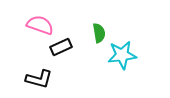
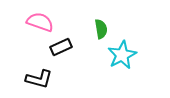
pink semicircle: moved 3 px up
green semicircle: moved 2 px right, 4 px up
cyan star: rotated 20 degrees counterclockwise
